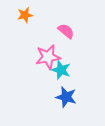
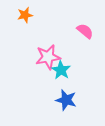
pink semicircle: moved 19 px right
cyan star: rotated 12 degrees clockwise
blue star: moved 3 px down
